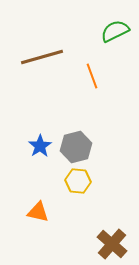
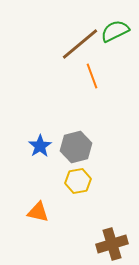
brown line: moved 38 px right, 13 px up; rotated 24 degrees counterclockwise
yellow hexagon: rotated 15 degrees counterclockwise
brown cross: rotated 32 degrees clockwise
